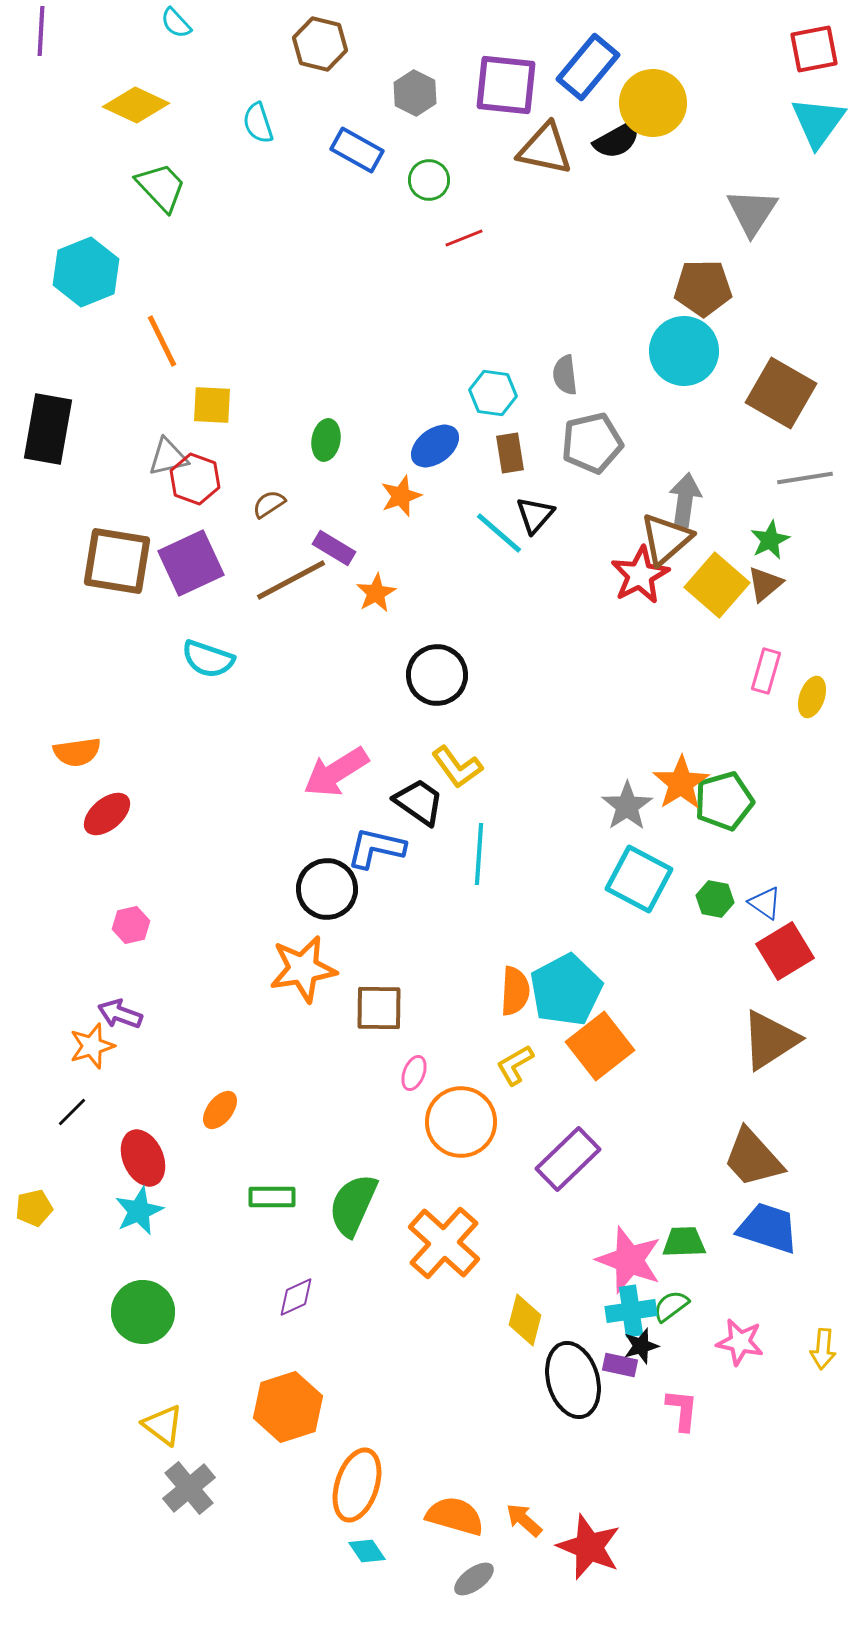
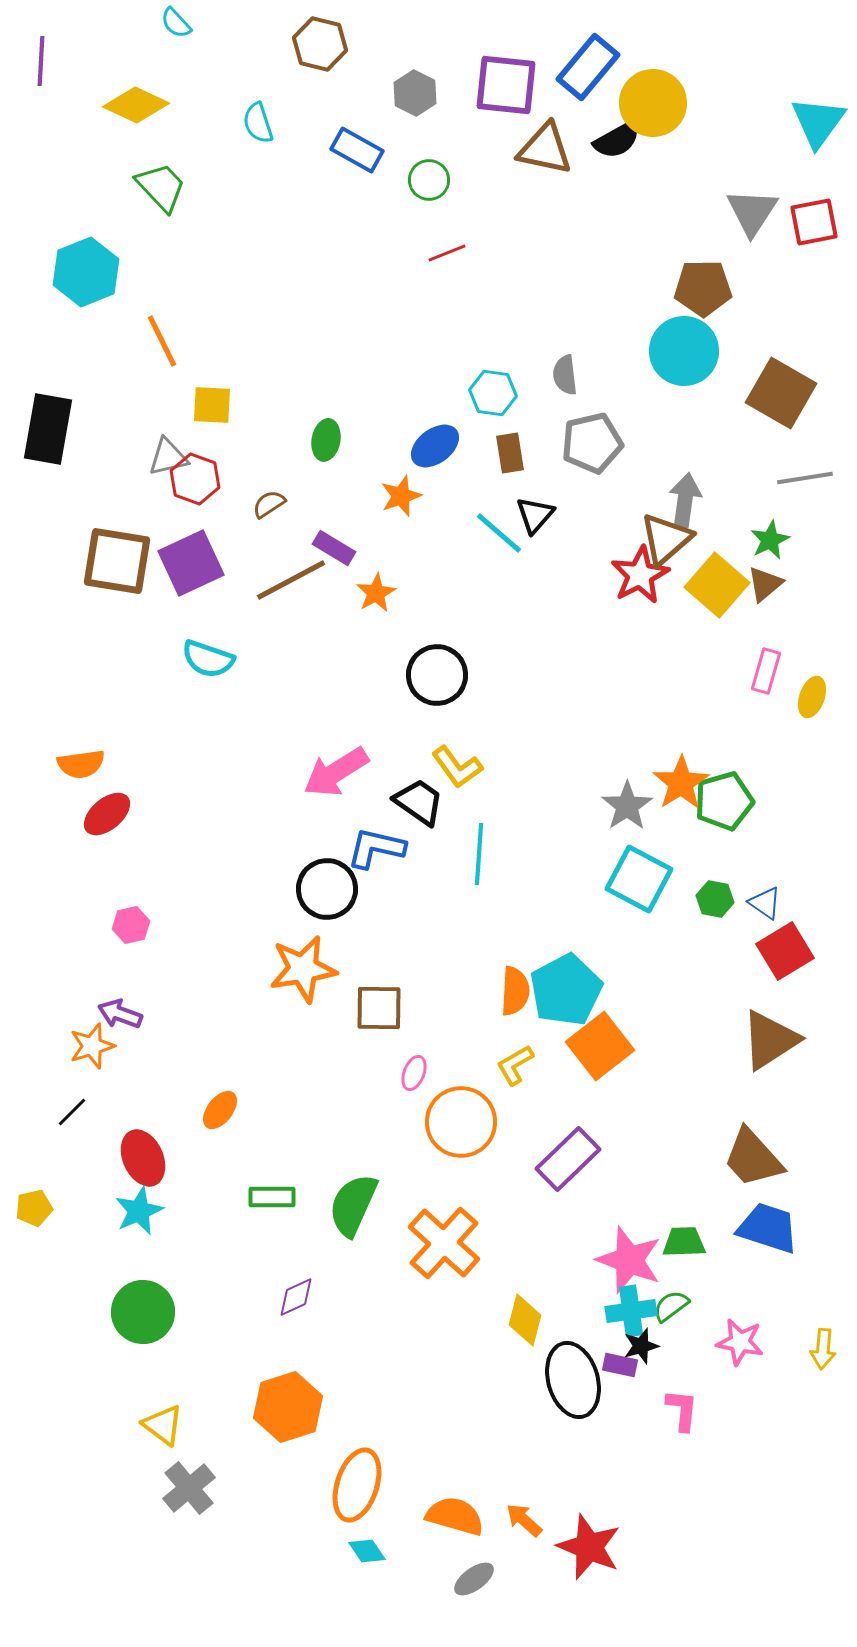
purple line at (41, 31): moved 30 px down
red square at (814, 49): moved 173 px down
red line at (464, 238): moved 17 px left, 15 px down
orange semicircle at (77, 752): moved 4 px right, 12 px down
